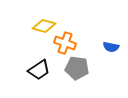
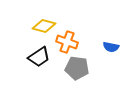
orange cross: moved 2 px right, 1 px up
black trapezoid: moved 13 px up
